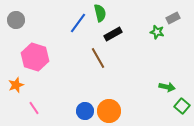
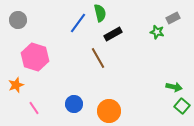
gray circle: moved 2 px right
green arrow: moved 7 px right
blue circle: moved 11 px left, 7 px up
